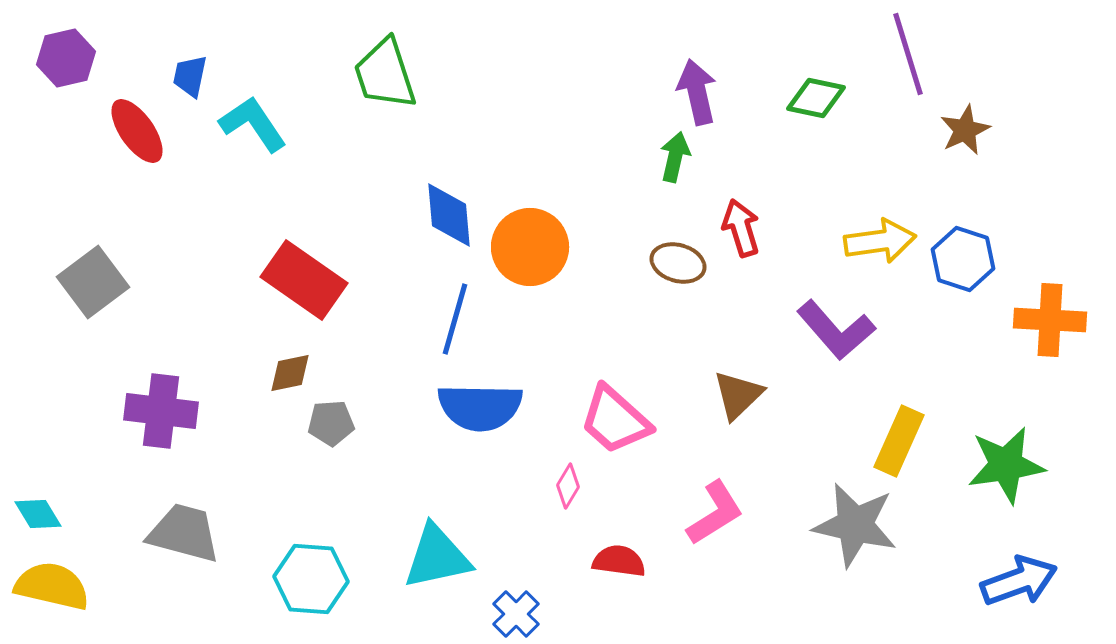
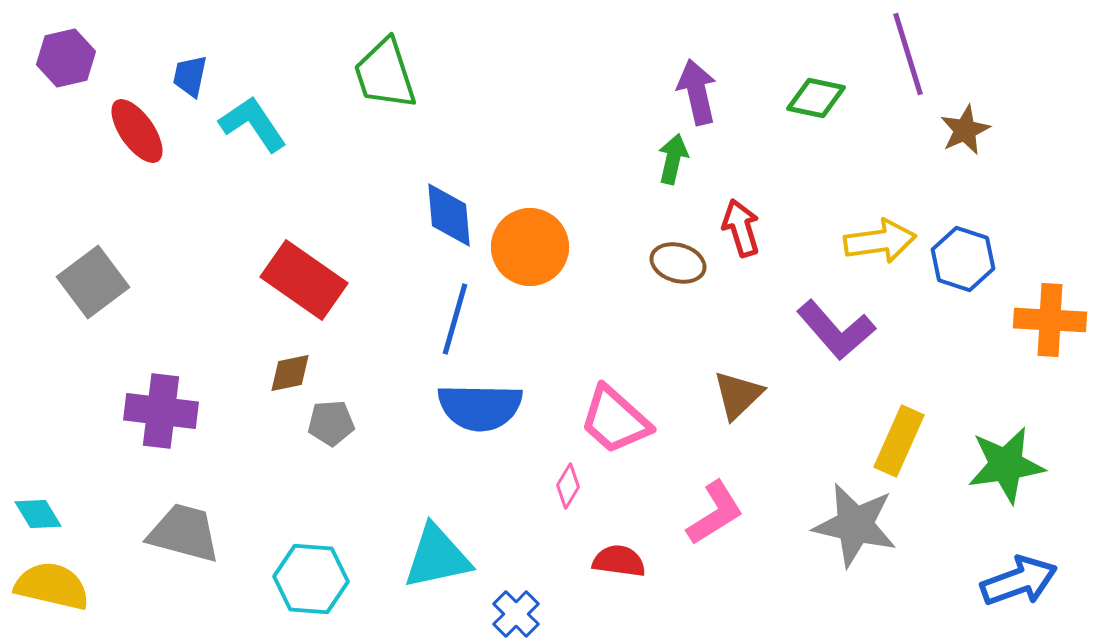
green arrow: moved 2 px left, 2 px down
